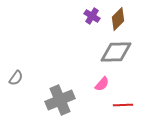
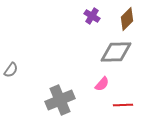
brown diamond: moved 9 px right
gray semicircle: moved 5 px left, 8 px up
